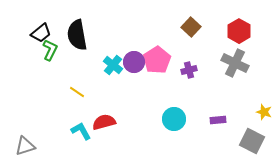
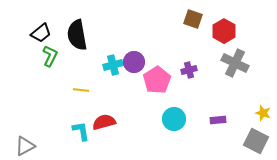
brown square: moved 2 px right, 8 px up; rotated 24 degrees counterclockwise
red hexagon: moved 15 px left
green L-shape: moved 6 px down
pink pentagon: moved 20 px down
cyan cross: rotated 36 degrees clockwise
yellow line: moved 4 px right, 2 px up; rotated 28 degrees counterclockwise
yellow star: moved 1 px left, 1 px down
cyan L-shape: rotated 20 degrees clockwise
gray square: moved 4 px right
gray triangle: rotated 10 degrees counterclockwise
